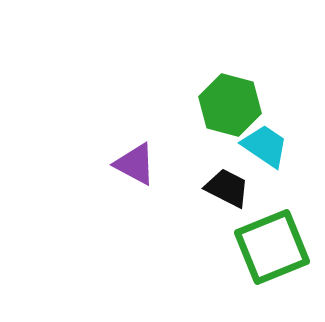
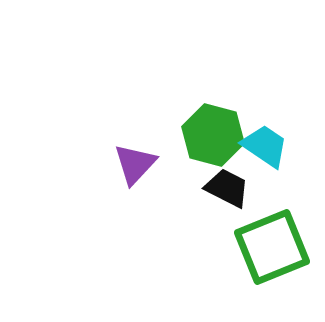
green hexagon: moved 17 px left, 30 px down
purple triangle: rotated 45 degrees clockwise
